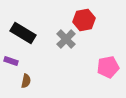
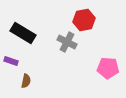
gray cross: moved 1 px right, 3 px down; rotated 18 degrees counterclockwise
pink pentagon: moved 1 px down; rotated 15 degrees clockwise
